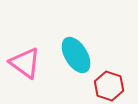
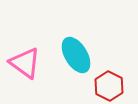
red hexagon: rotated 8 degrees clockwise
